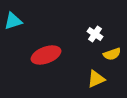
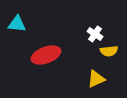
cyan triangle: moved 4 px right, 3 px down; rotated 24 degrees clockwise
yellow semicircle: moved 3 px left, 3 px up; rotated 12 degrees clockwise
